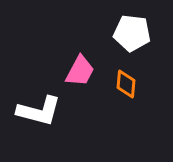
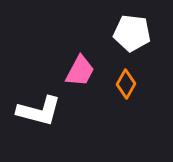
orange diamond: rotated 24 degrees clockwise
